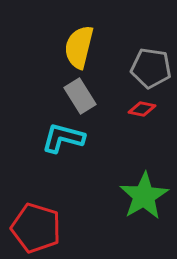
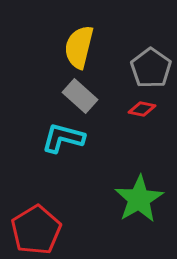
gray pentagon: rotated 27 degrees clockwise
gray rectangle: rotated 16 degrees counterclockwise
green star: moved 5 px left, 3 px down
red pentagon: moved 2 px down; rotated 24 degrees clockwise
